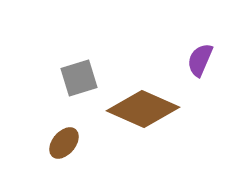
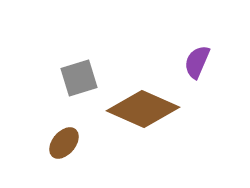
purple semicircle: moved 3 px left, 2 px down
